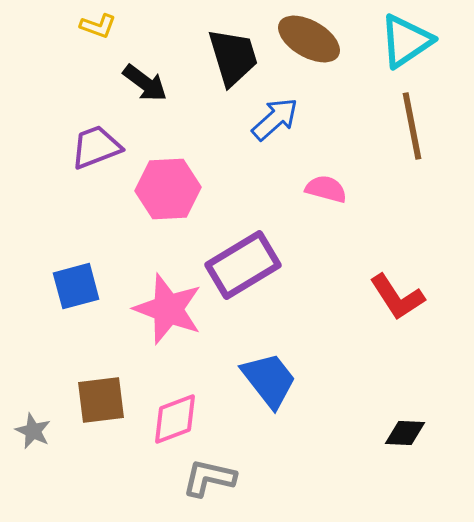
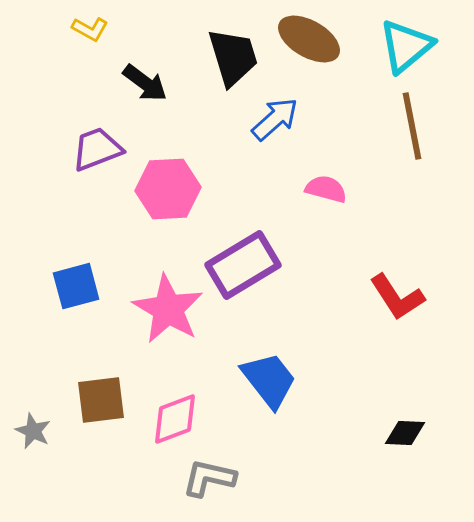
yellow L-shape: moved 8 px left, 3 px down; rotated 9 degrees clockwise
cyan triangle: moved 5 px down; rotated 6 degrees counterclockwise
purple trapezoid: moved 1 px right, 2 px down
pink star: rotated 10 degrees clockwise
